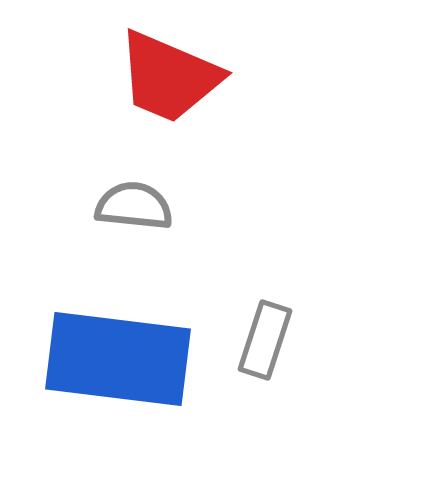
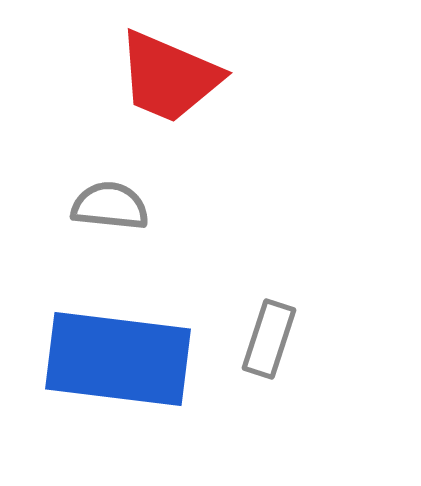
gray semicircle: moved 24 px left
gray rectangle: moved 4 px right, 1 px up
